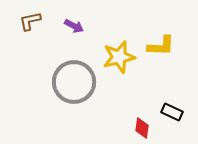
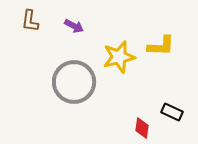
brown L-shape: rotated 70 degrees counterclockwise
